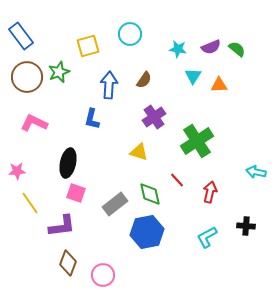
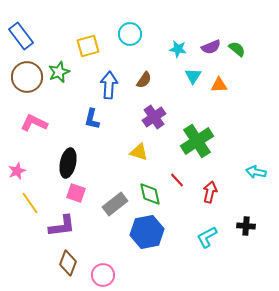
pink star: rotated 18 degrees counterclockwise
